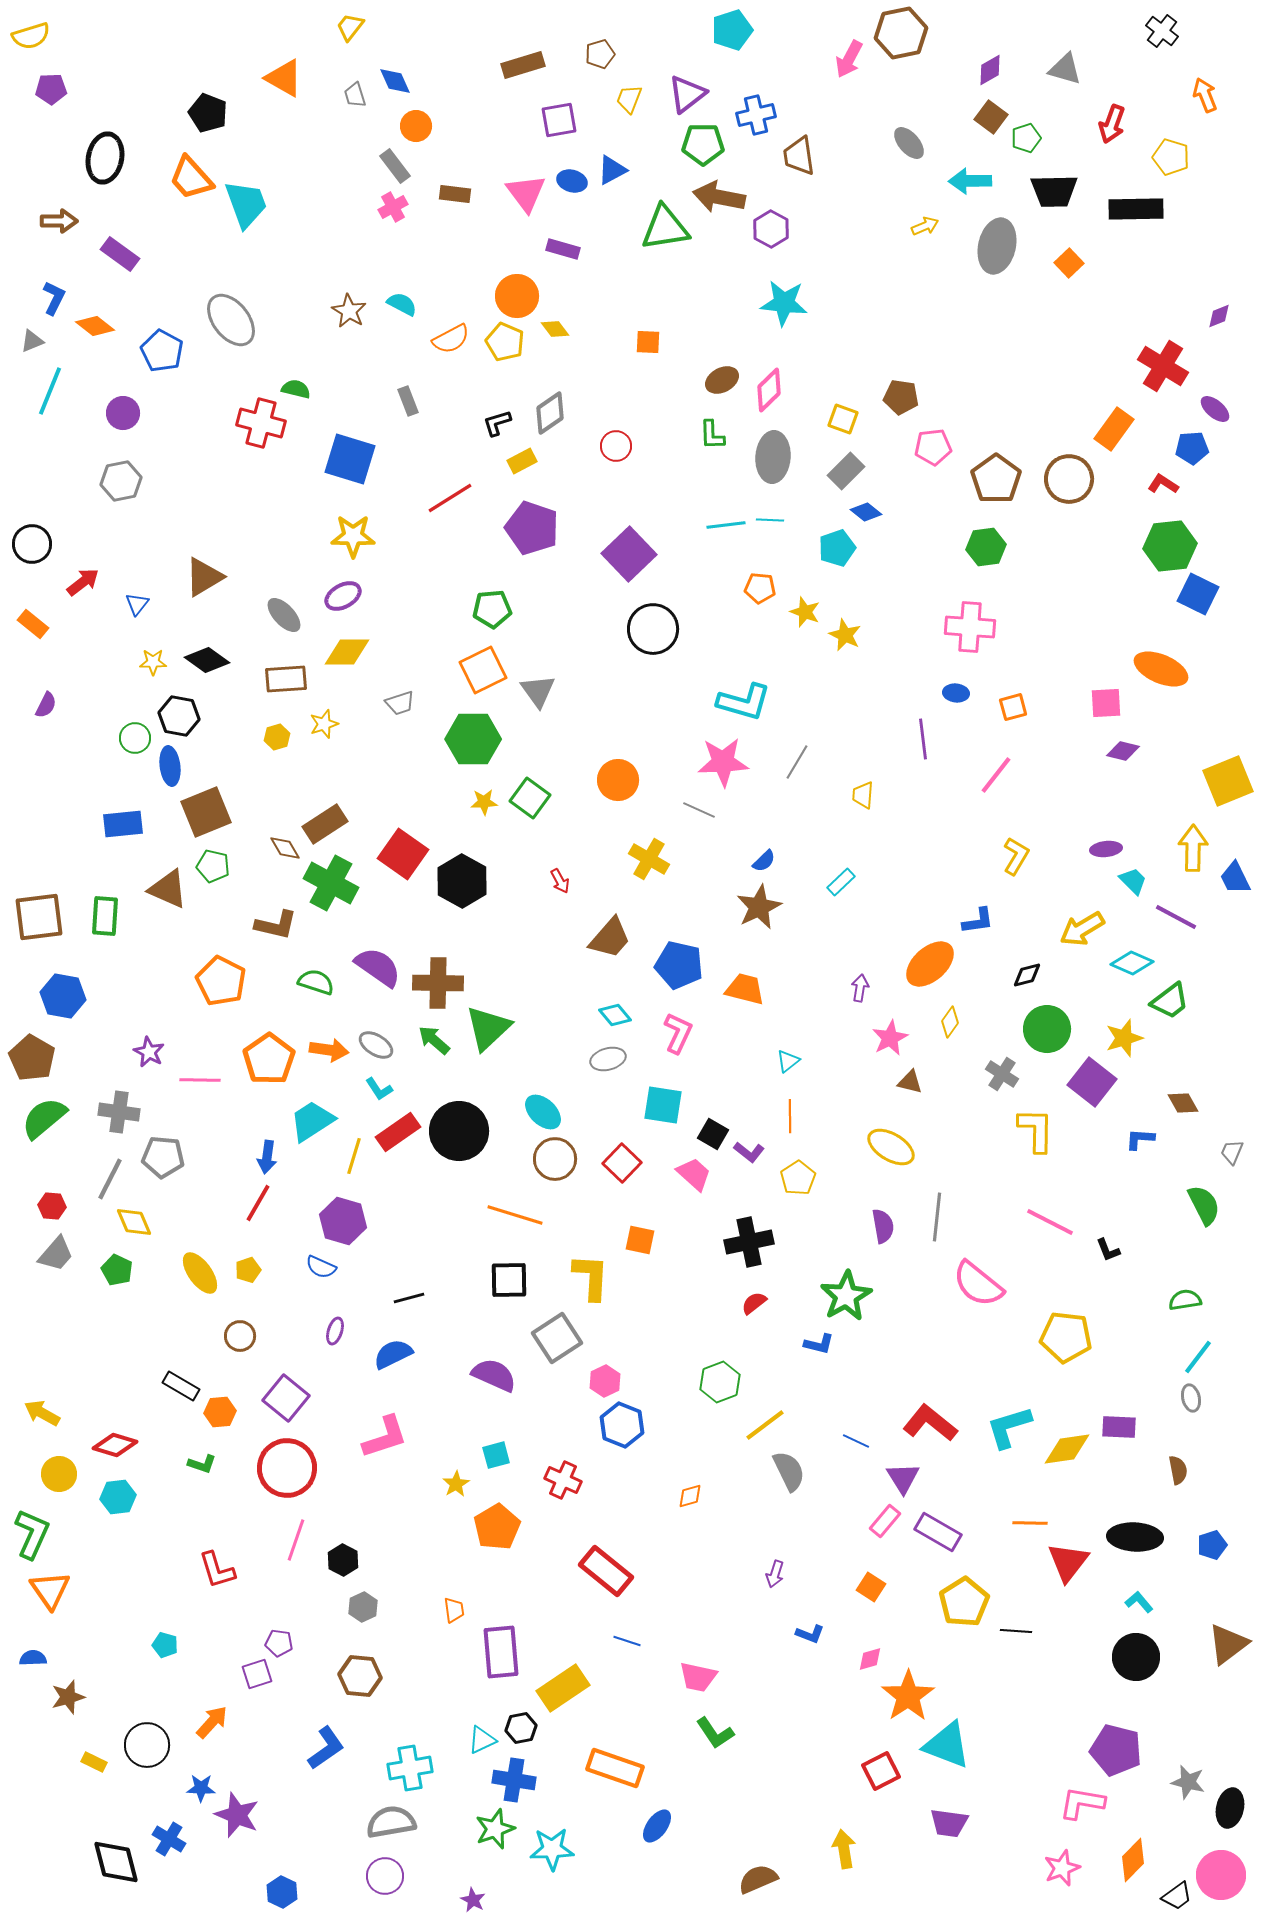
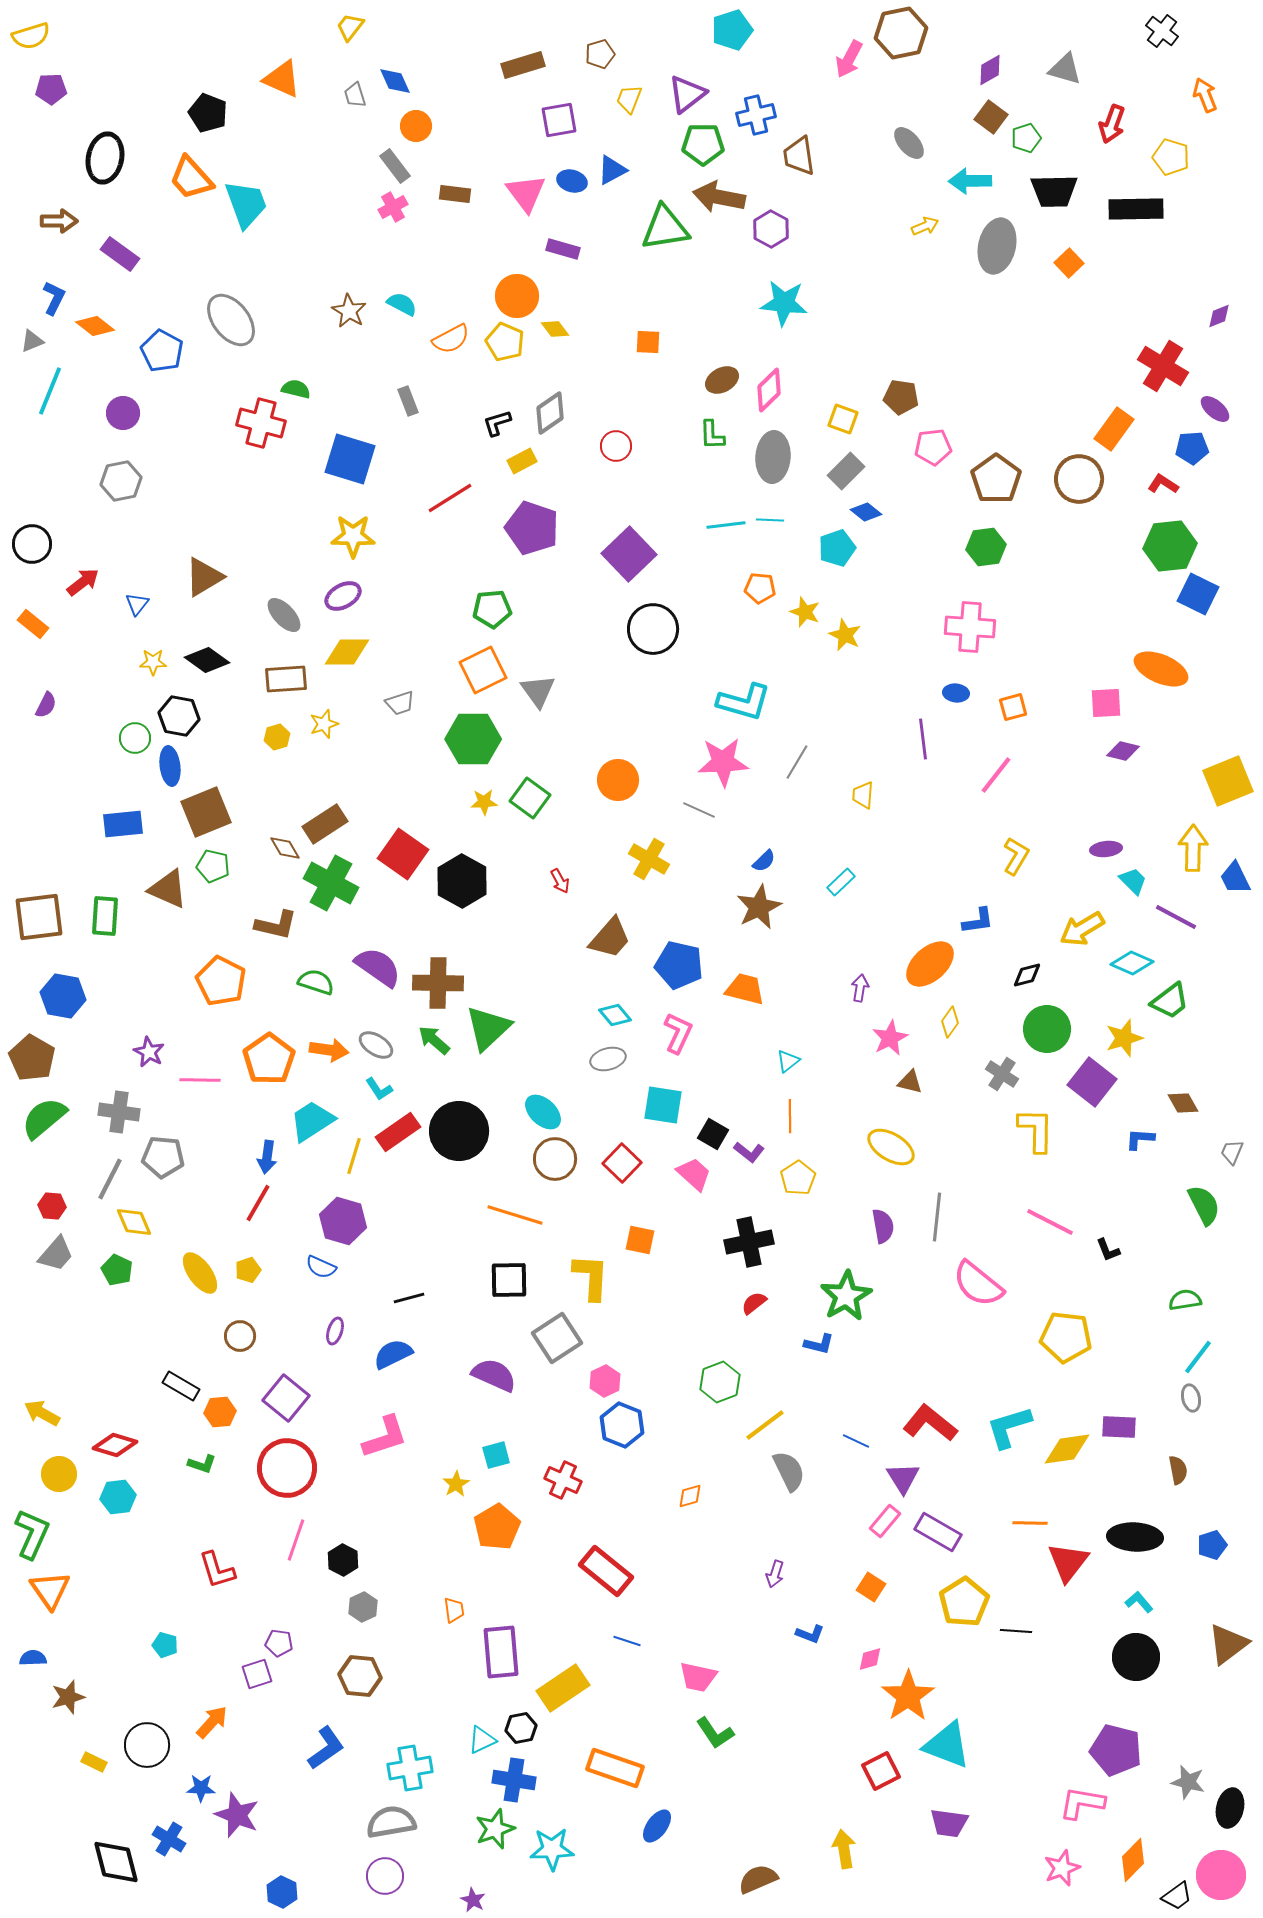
orange triangle at (284, 78): moved 2 px left, 1 px down; rotated 6 degrees counterclockwise
brown circle at (1069, 479): moved 10 px right
